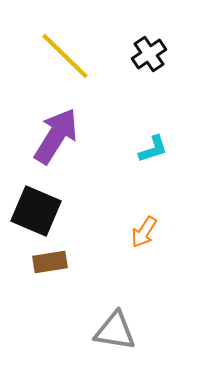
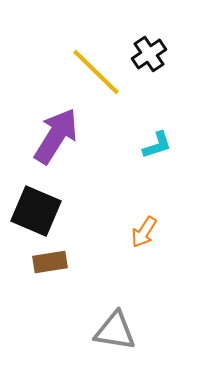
yellow line: moved 31 px right, 16 px down
cyan L-shape: moved 4 px right, 4 px up
